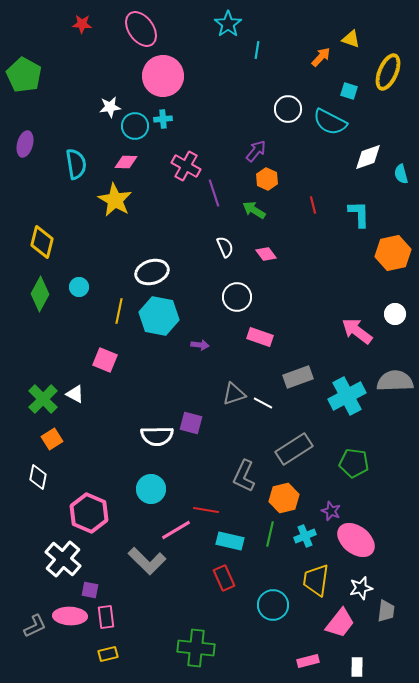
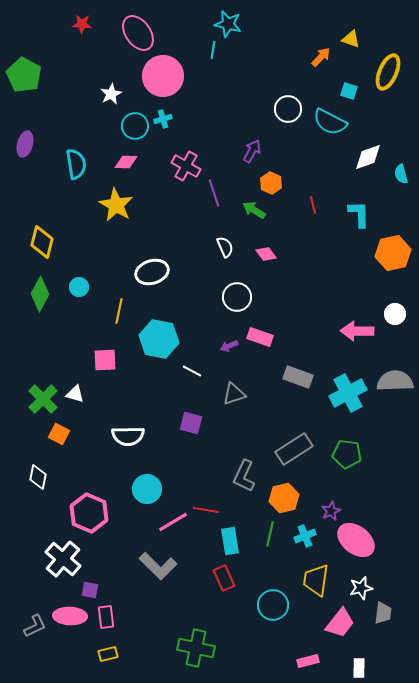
cyan star at (228, 24): rotated 24 degrees counterclockwise
pink ellipse at (141, 29): moved 3 px left, 4 px down
cyan line at (257, 50): moved 44 px left
white star at (110, 107): moved 1 px right, 13 px up; rotated 20 degrees counterclockwise
cyan cross at (163, 119): rotated 12 degrees counterclockwise
purple arrow at (256, 151): moved 4 px left; rotated 10 degrees counterclockwise
orange hexagon at (267, 179): moved 4 px right, 4 px down
yellow star at (115, 200): moved 1 px right, 5 px down
cyan hexagon at (159, 316): moved 23 px down
pink arrow at (357, 331): rotated 36 degrees counterclockwise
purple arrow at (200, 345): moved 29 px right, 1 px down; rotated 150 degrees clockwise
pink square at (105, 360): rotated 25 degrees counterclockwise
gray rectangle at (298, 377): rotated 40 degrees clockwise
white triangle at (75, 394): rotated 12 degrees counterclockwise
cyan cross at (347, 396): moved 1 px right, 3 px up
white line at (263, 403): moved 71 px left, 32 px up
white semicircle at (157, 436): moved 29 px left
orange square at (52, 439): moved 7 px right, 5 px up; rotated 30 degrees counterclockwise
green pentagon at (354, 463): moved 7 px left, 9 px up
cyan circle at (151, 489): moved 4 px left
purple star at (331, 511): rotated 24 degrees clockwise
pink line at (176, 530): moved 3 px left, 8 px up
cyan rectangle at (230, 541): rotated 68 degrees clockwise
gray L-shape at (147, 561): moved 11 px right, 5 px down
gray trapezoid at (386, 611): moved 3 px left, 2 px down
green cross at (196, 648): rotated 6 degrees clockwise
white rectangle at (357, 667): moved 2 px right, 1 px down
